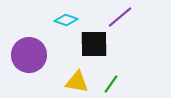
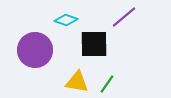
purple line: moved 4 px right
purple circle: moved 6 px right, 5 px up
green line: moved 4 px left
